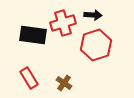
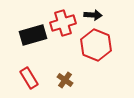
black rectangle: rotated 24 degrees counterclockwise
red hexagon: rotated 20 degrees counterclockwise
brown cross: moved 1 px right, 3 px up
